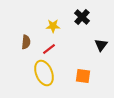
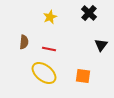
black cross: moved 7 px right, 4 px up
yellow star: moved 3 px left, 9 px up; rotated 24 degrees counterclockwise
brown semicircle: moved 2 px left
red line: rotated 48 degrees clockwise
yellow ellipse: rotated 30 degrees counterclockwise
